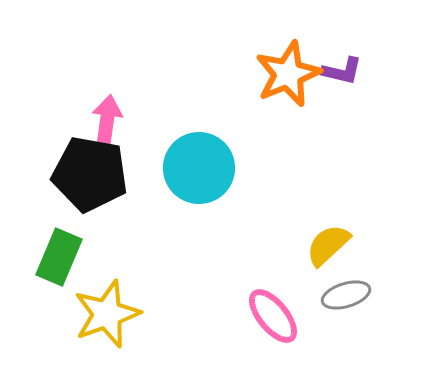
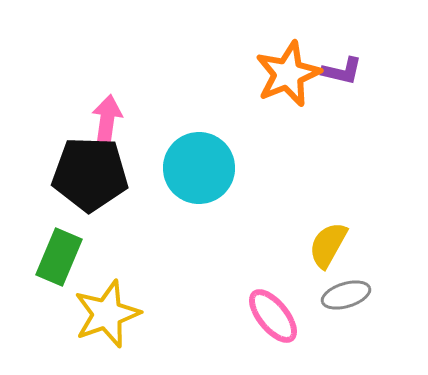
black pentagon: rotated 8 degrees counterclockwise
yellow semicircle: rotated 18 degrees counterclockwise
